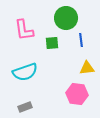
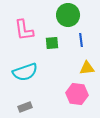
green circle: moved 2 px right, 3 px up
